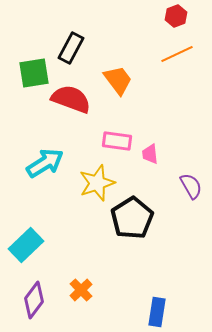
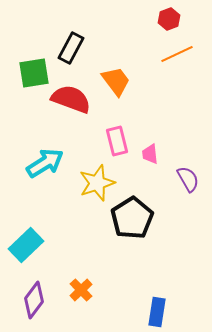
red hexagon: moved 7 px left, 3 px down
orange trapezoid: moved 2 px left, 1 px down
pink rectangle: rotated 68 degrees clockwise
purple semicircle: moved 3 px left, 7 px up
